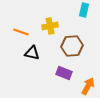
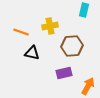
purple rectangle: rotated 35 degrees counterclockwise
